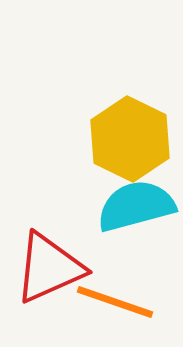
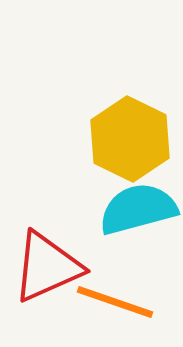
cyan semicircle: moved 2 px right, 3 px down
red triangle: moved 2 px left, 1 px up
